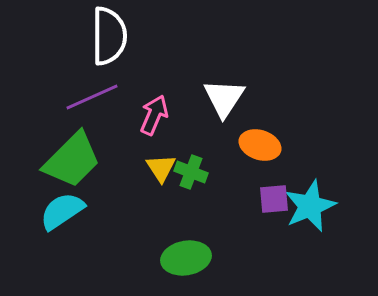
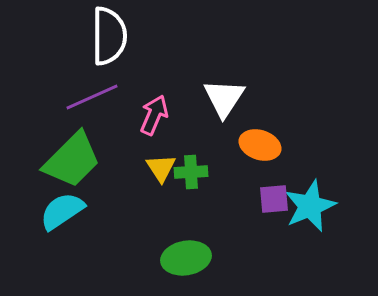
green cross: rotated 24 degrees counterclockwise
